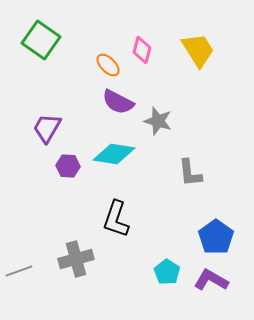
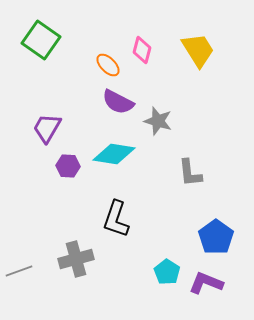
purple L-shape: moved 5 px left, 3 px down; rotated 8 degrees counterclockwise
